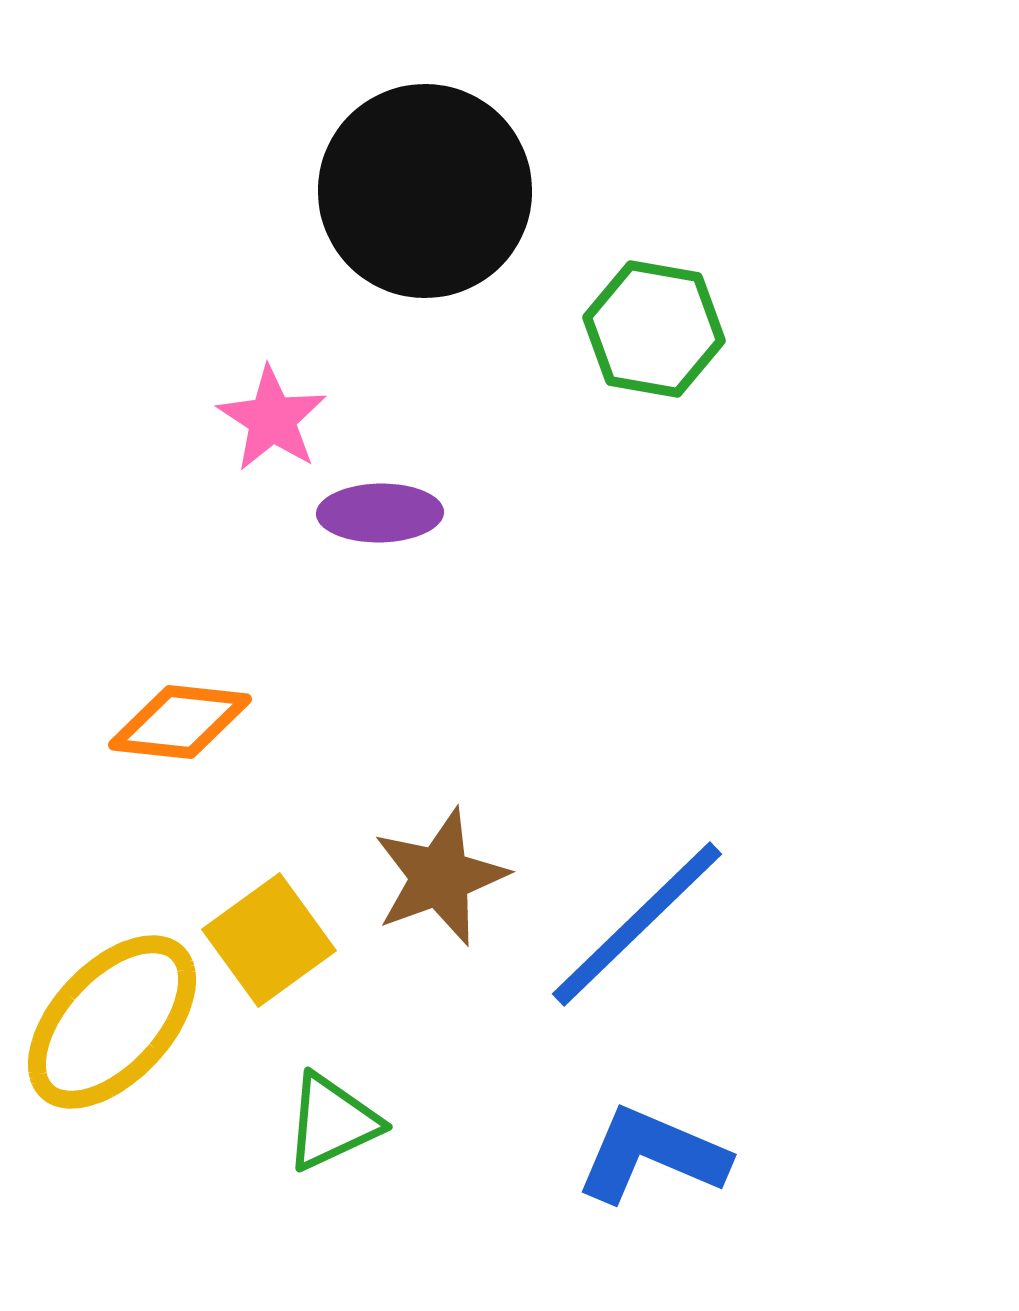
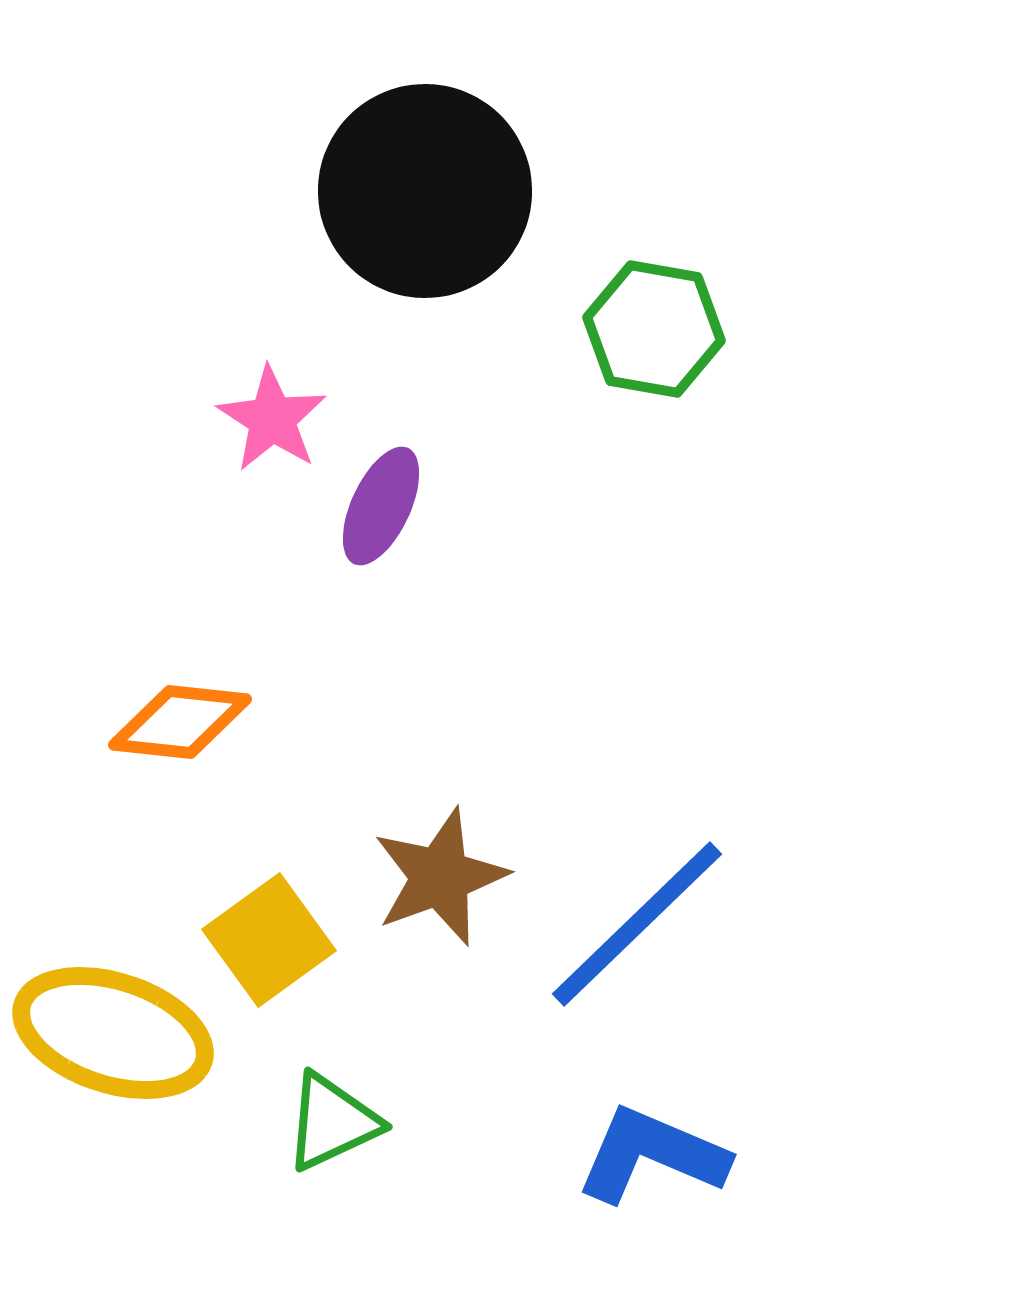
purple ellipse: moved 1 px right, 7 px up; rotated 64 degrees counterclockwise
yellow ellipse: moved 1 px right, 11 px down; rotated 65 degrees clockwise
